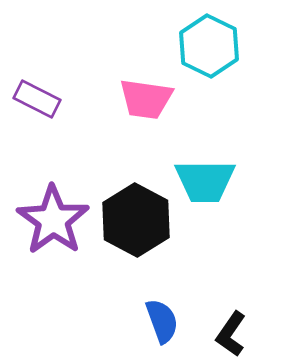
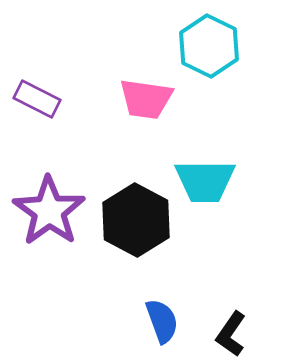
purple star: moved 4 px left, 9 px up
